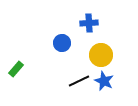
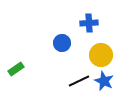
green rectangle: rotated 14 degrees clockwise
